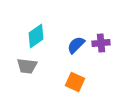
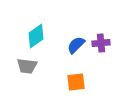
orange square: moved 1 px right; rotated 30 degrees counterclockwise
